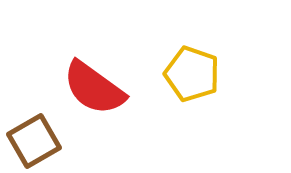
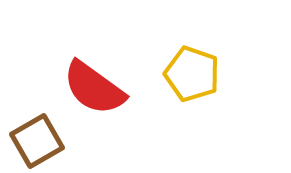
brown square: moved 3 px right
